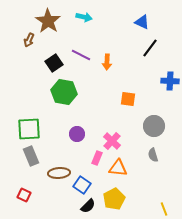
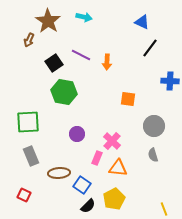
green square: moved 1 px left, 7 px up
